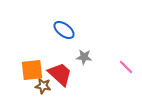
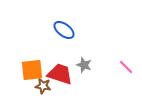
gray star: moved 8 px down; rotated 14 degrees clockwise
red trapezoid: rotated 24 degrees counterclockwise
